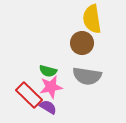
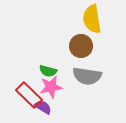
brown circle: moved 1 px left, 3 px down
purple semicircle: moved 5 px left
